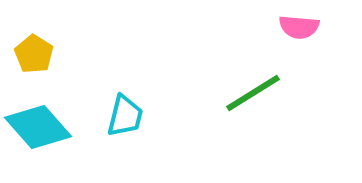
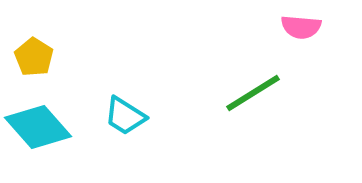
pink semicircle: moved 2 px right
yellow pentagon: moved 3 px down
cyan trapezoid: rotated 108 degrees clockwise
